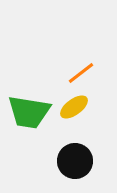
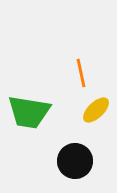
orange line: rotated 64 degrees counterclockwise
yellow ellipse: moved 22 px right, 3 px down; rotated 8 degrees counterclockwise
